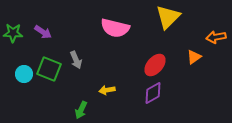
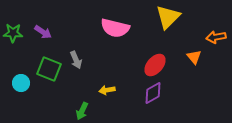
orange triangle: rotated 35 degrees counterclockwise
cyan circle: moved 3 px left, 9 px down
green arrow: moved 1 px right, 1 px down
